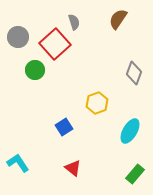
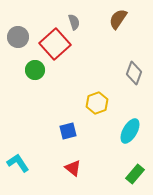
blue square: moved 4 px right, 4 px down; rotated 18 degrees clockwise
